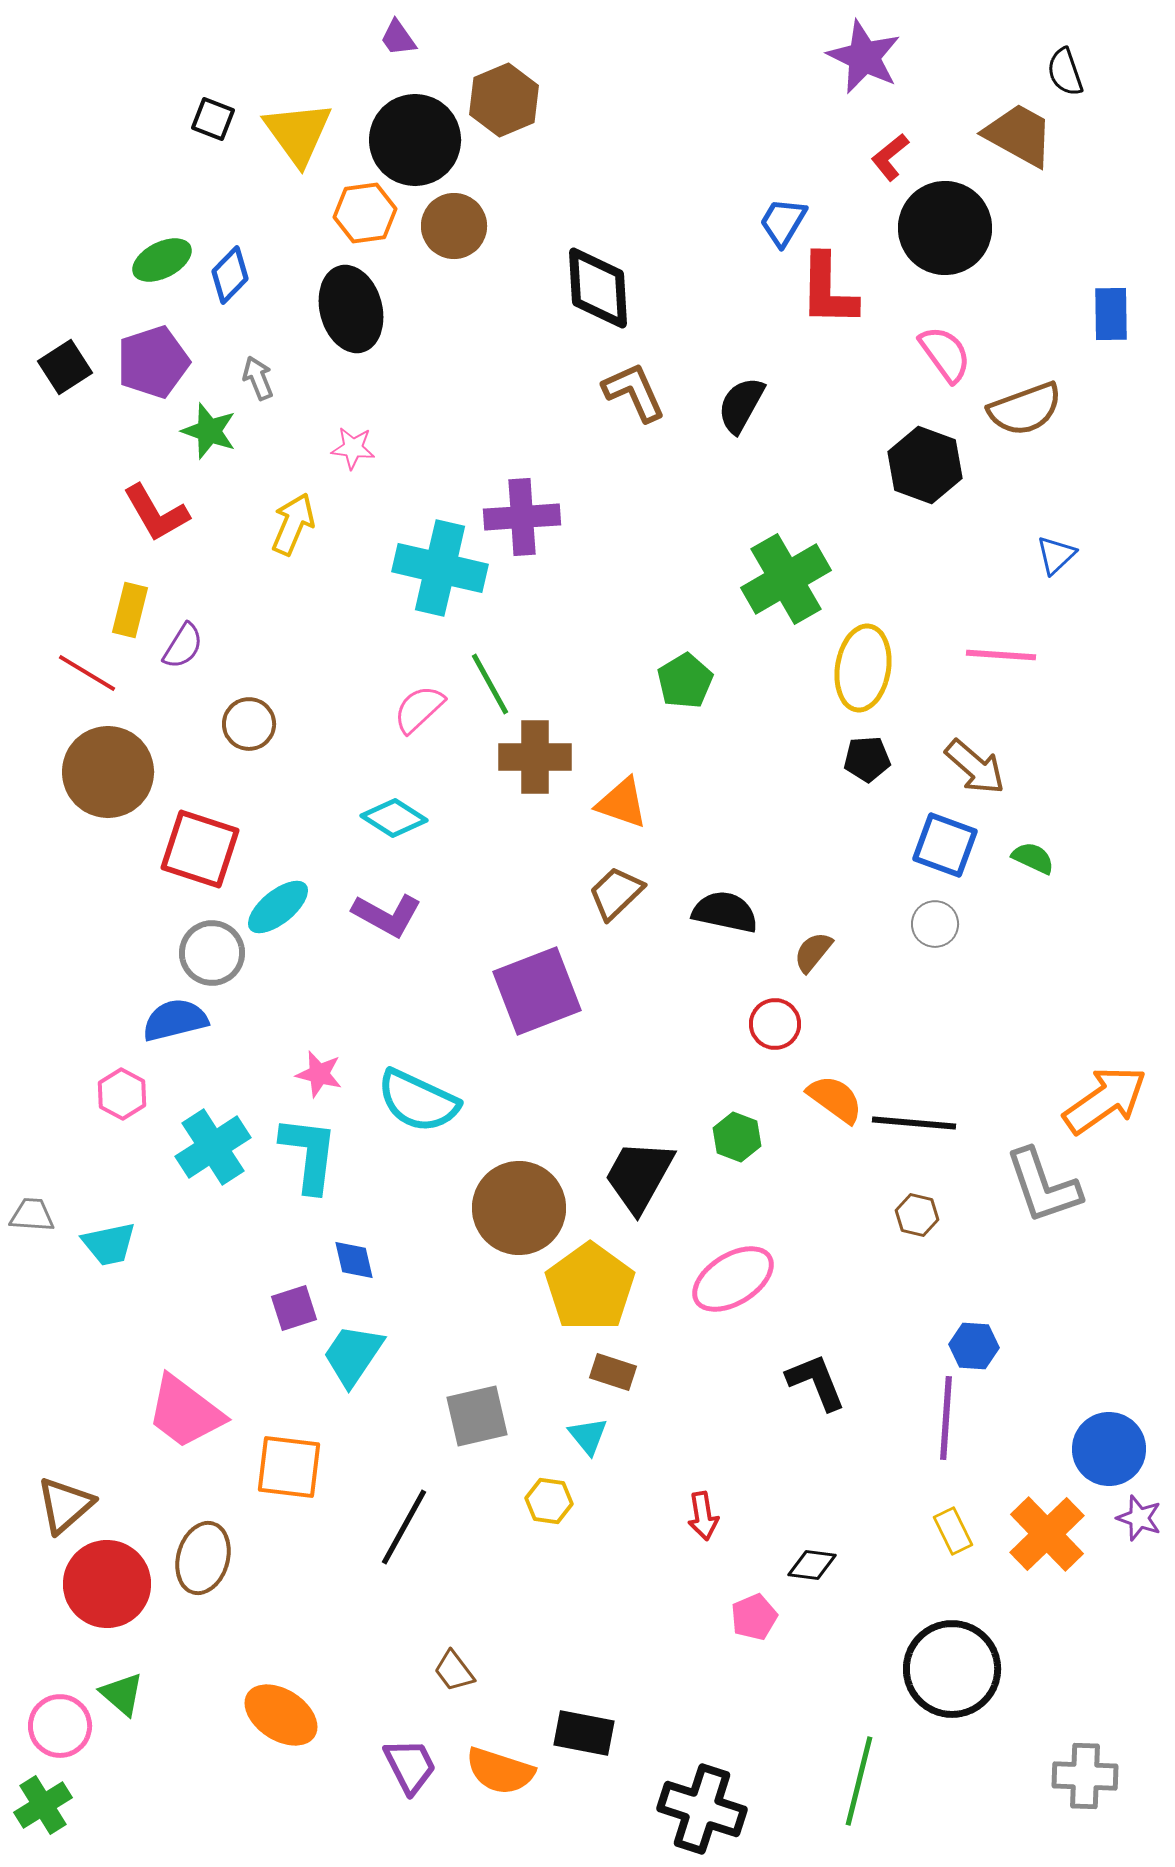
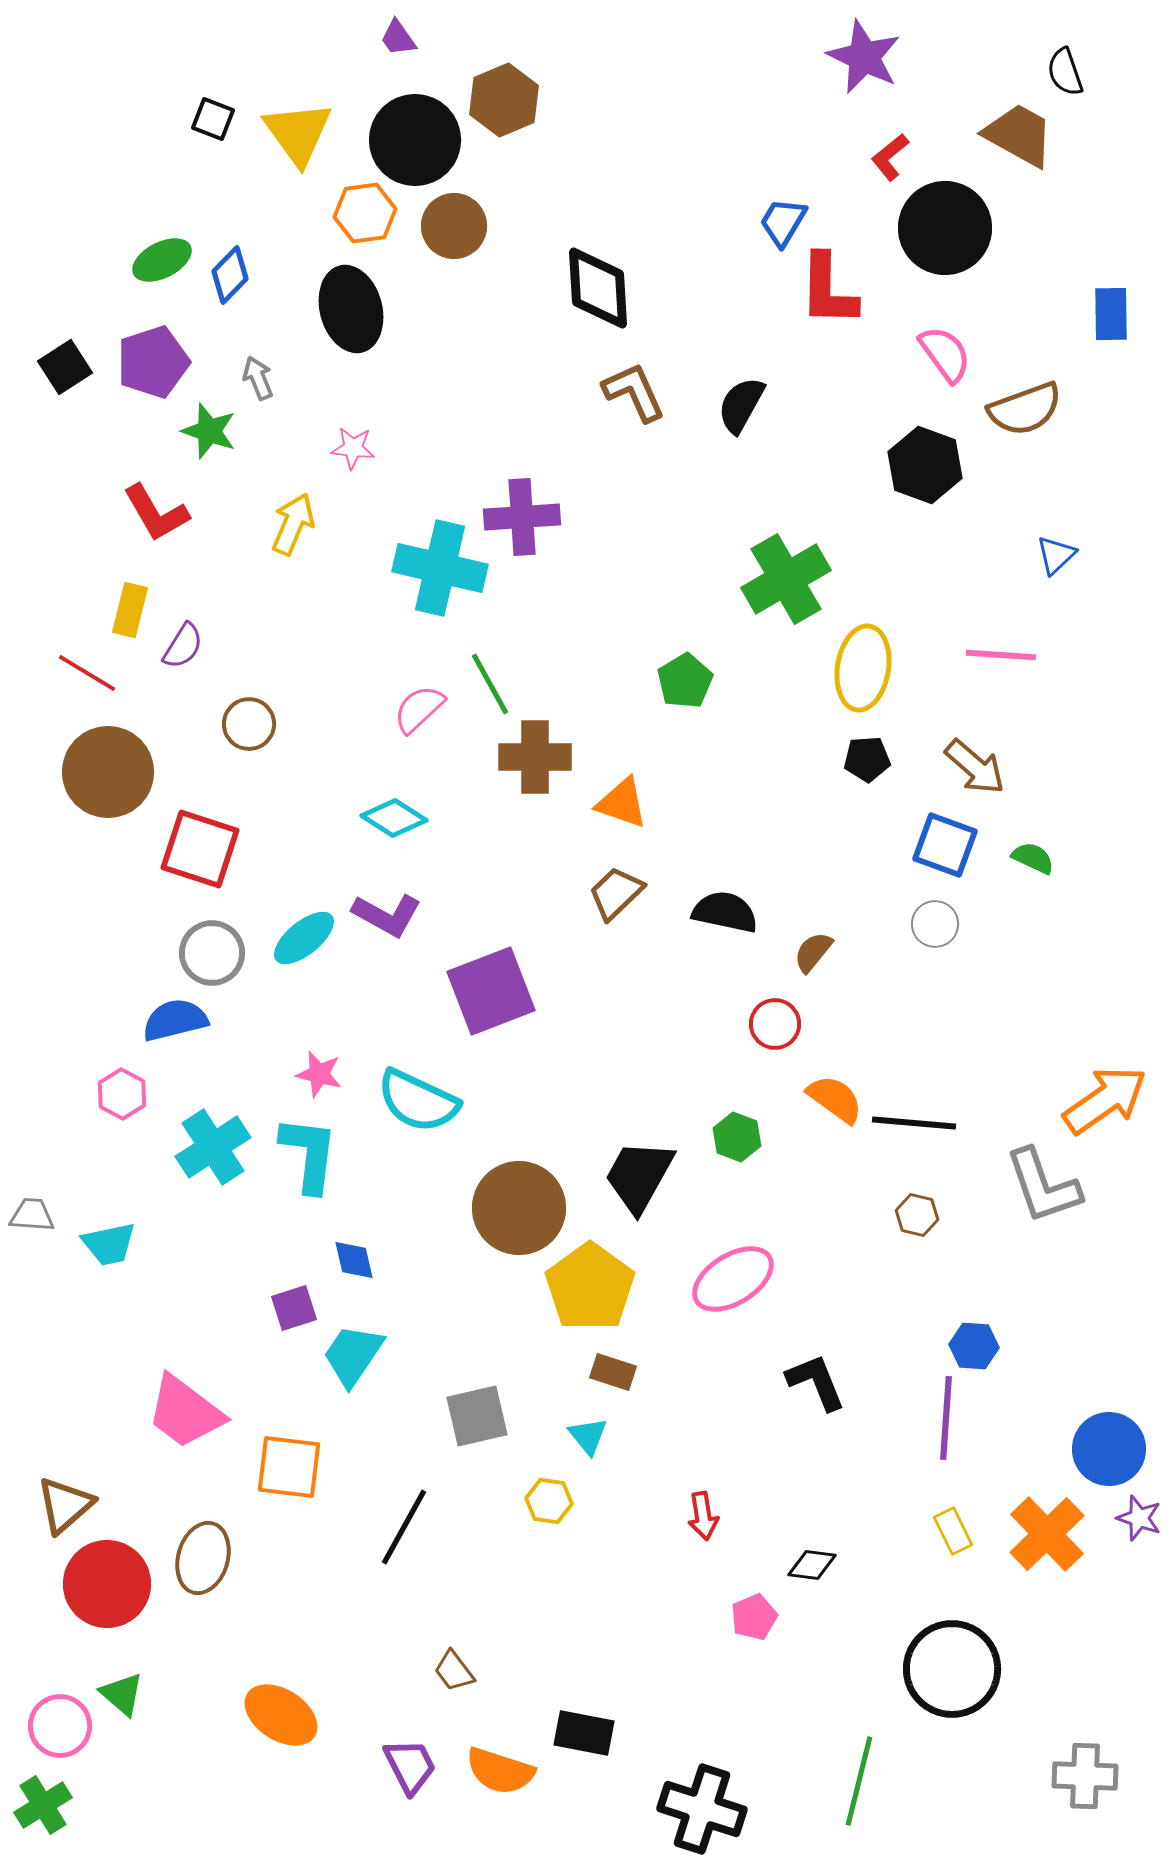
cyan ellipse at (278, 907): moved 26 px right, 31 px down
purple square at (537, 991): moved 46 px left
